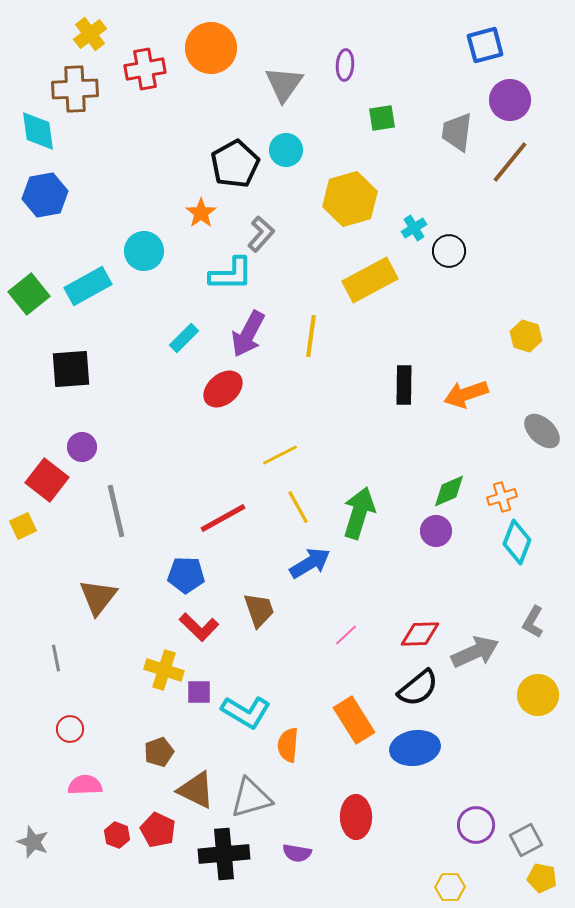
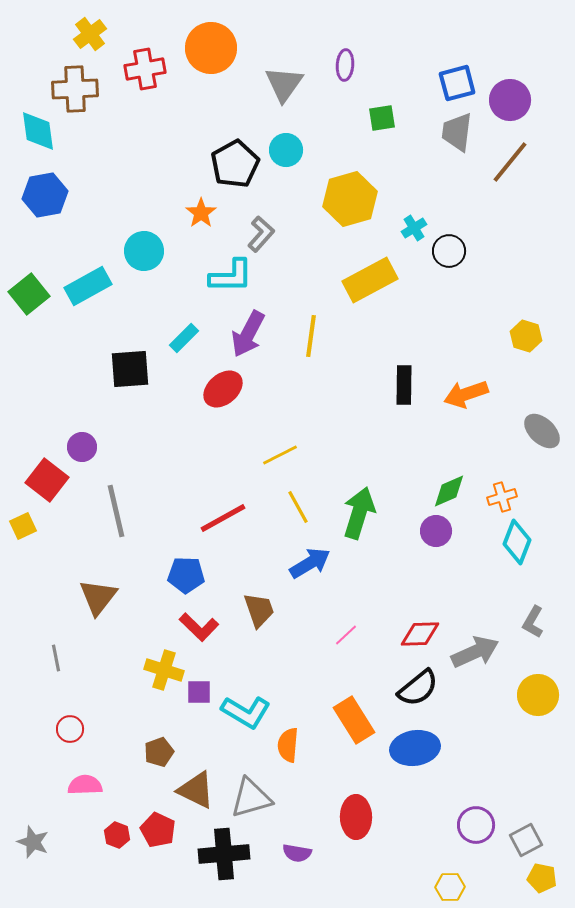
blue square at (485, 45): moved 28 px left, 38 px down
cyan L-shape at (231, 274): moved 2 px down
black square at (71, 369): moved 59 px right
